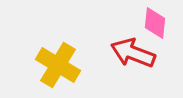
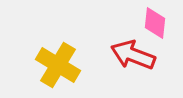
red arrow: moved 2 px down
